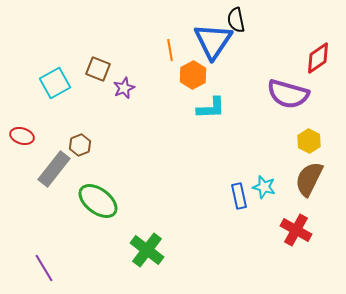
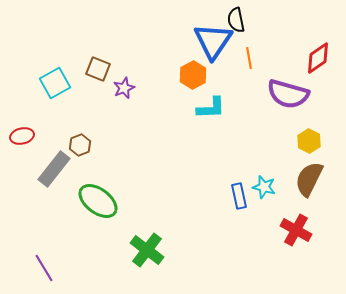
orange line: moved 79 px right, 8 px down
red ellipse: rotated 30 degrees counterclockwise
